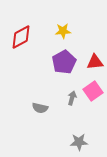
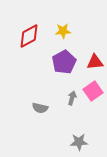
red diamond: moved 8 px right, 1 px up
